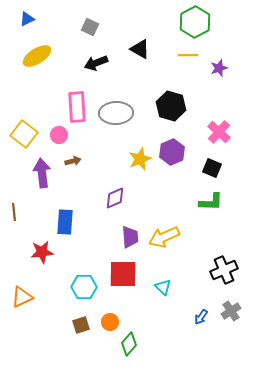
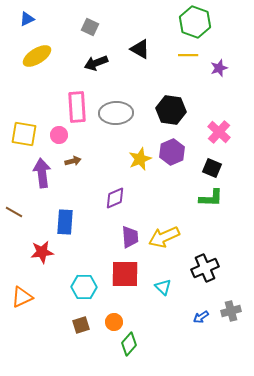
green hexagon: rotated 12 degrees counterclockwise
black hexagon: moved 4 px down; rotated 8 degrees counterclockwise
yellow square: rotated 28 degrees counterclockwise
green L-shape: moved 4 px up
brown line: rotated 54 degrees counterclockwise
black cross: moved 19 px left, 2 px up
red square: moved 2 px right
gray cross: rotated 18 degrees clockwise
blue arrow: rotated 21 degrees clockwise
orange circle: moved 4 px right
